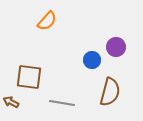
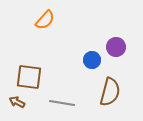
orange semicircle: moved 2 px left, 1 px up
brown arrow: moved 6 px right
